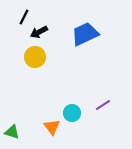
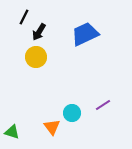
black arrow: rotated 30 degrees counterclockwise
yellow circle: moved 1 px right
